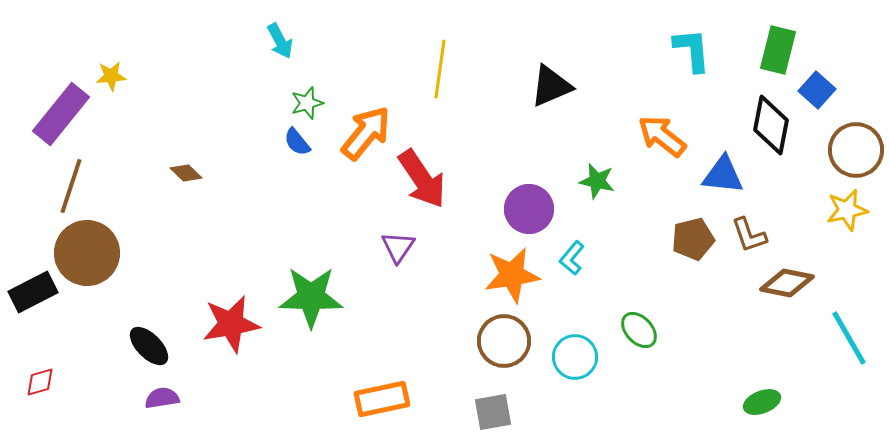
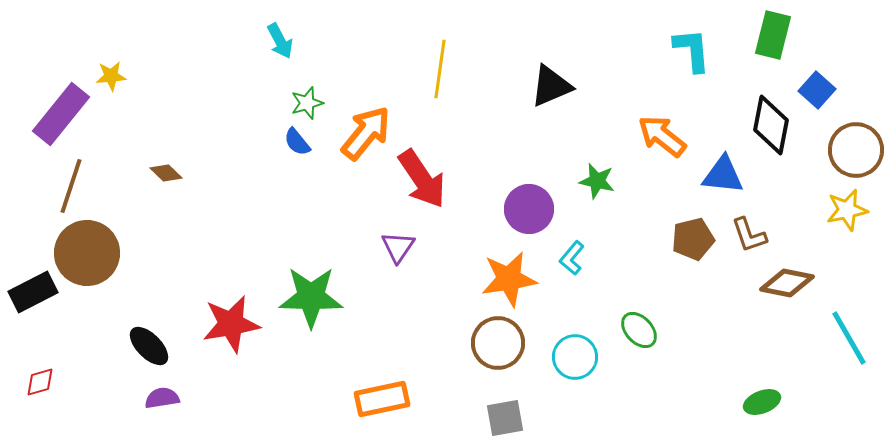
green rectangle at (778, 50): moved 5 px left, 15 px up
brown diamond at (186, 173): moved 20 px left
orange star at (512, 275): moved 3 px left, 4 px down
brown circle at (504, 341): moved 6 px left, 2 px down
gray square at (493, 412): moved 12 px right, 6 px down
